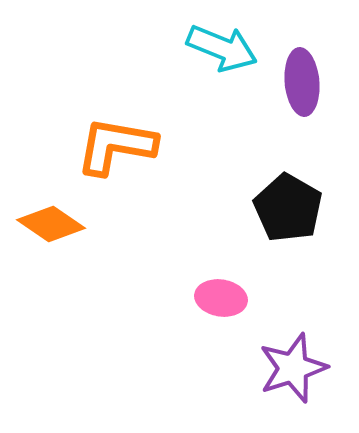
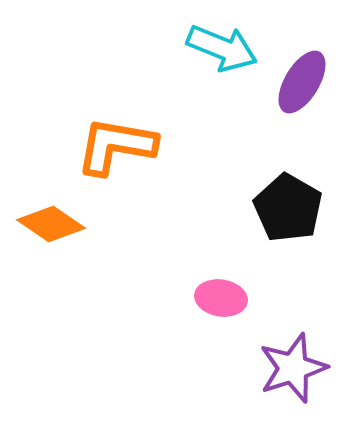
purple ellipse: rotated 36 degrees clockwise
